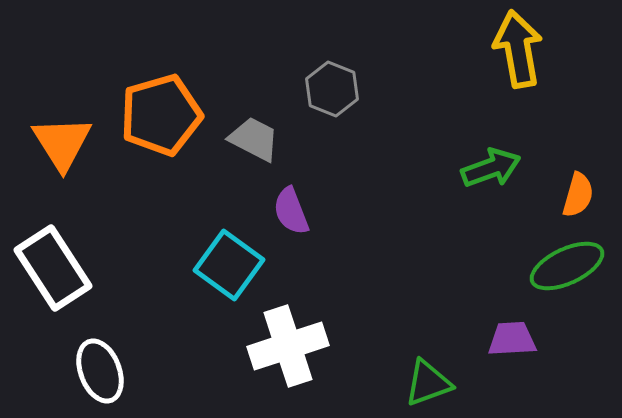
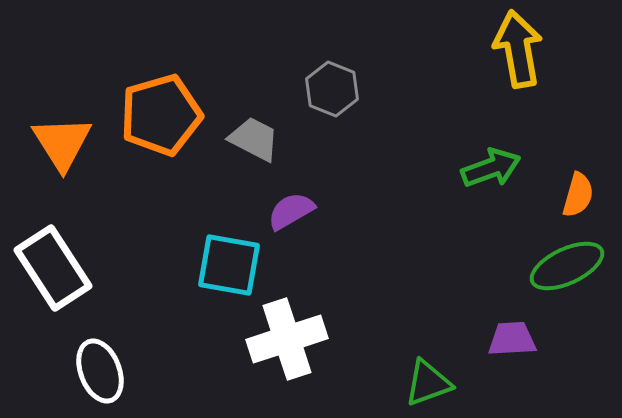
purple semicircle: rotated 81 degrees clockwise
cyan square: rotated 26 degrees counterclockwise
white cross: moved 1 px left, 7 px up
